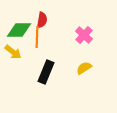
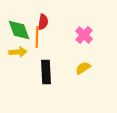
red semicircle: moved 1 px right, 2 px down
green diamond: rotated 70 degrees clockwise
yellow arrow: moved 5 px right; rotated 42 degrees counterclockwise
yellow semicircle: moved 1 px left
black rectangle: rotated 25 degrees counterclockwise
